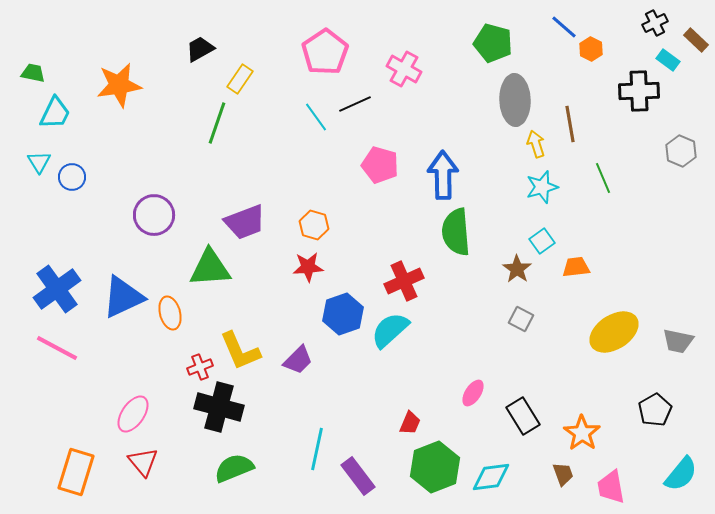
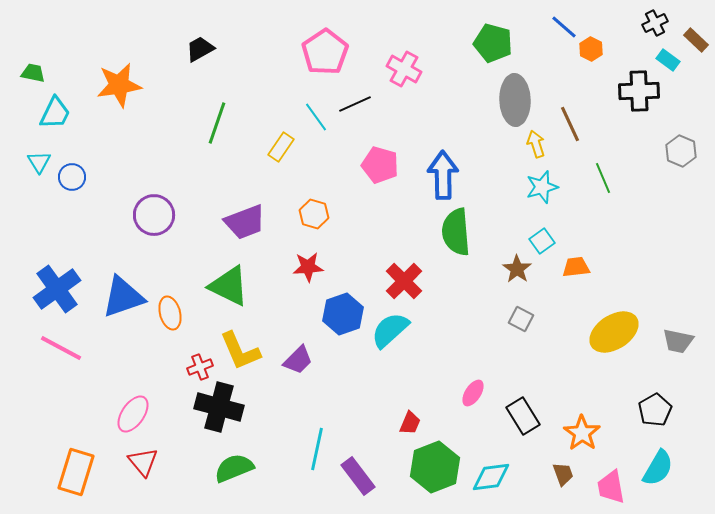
yellow rectangle at (240, 79): moved 41 px right, 68 px down
brown line at (570, 124): rotated 15 degrees counterclockwise
orange hexagon at (314, 225): moved 11 px up
green triangle at (210, 268): moved 19 px right, 18 px down; rotated 30 degrees clockwise
red cross at (404, 281): rotated 21 degrees counterclockwise
blue triangle at (123, 297): rotated 6 degrees clockwise
pink line at (57, 348): moved 4 px right
cyan semicircle at (681, 474): moved 23 px left, 6 px up; rotated 9 degrees counterclockwise
